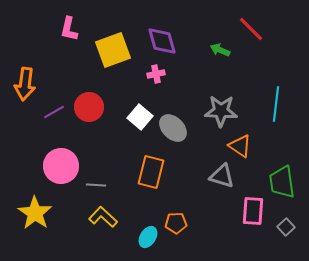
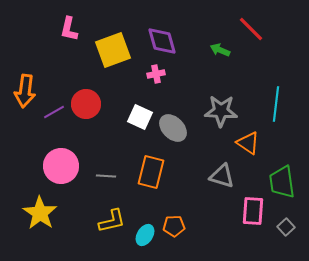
orange arrow: moved 7 px down
red circle: moved 3 px left, 3 px up
white square: rotated 15 degrees counterclockwise
orange triangle: moved 8 px right, 3 px up
gray line: moved 10 px right, 9 px up
yellow star: moved 5 px right
yellow L-shape: moved 9 px right, 4 px down; rotated 124 degrees clockwise
orange pentagon: moved 2 px left, 3 px down
cyan ellipse: moved 3 px left, 2 px up
